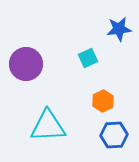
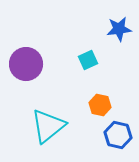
cyan square: moved 2 px down
orange hexagon: moved 3 px left, 4 px down; rotated 20 degrees counterclockwise
cyan triangle: rotated 36 degrees counterclockwise
blue hexagon: moved 4 px right; rotated 16 degrees clockwise
